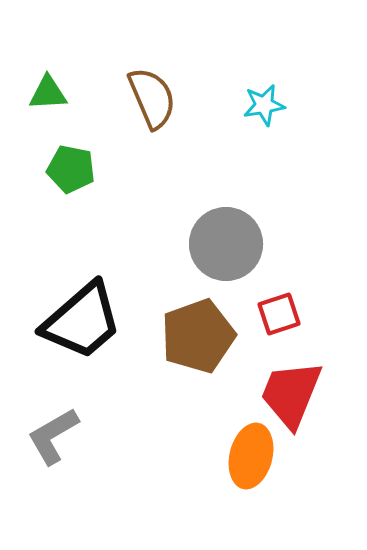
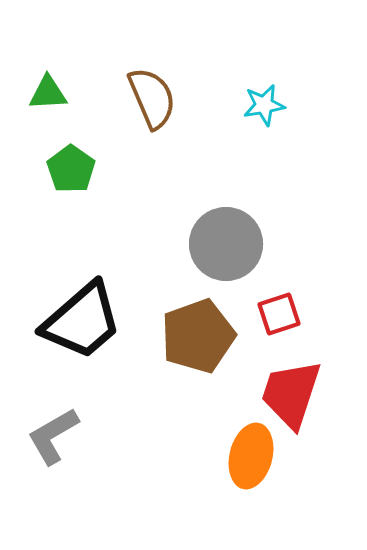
green pentagon: rotated 24 degrees clockwise
red trapezoid: rotated 4 degrees counterclockwise
